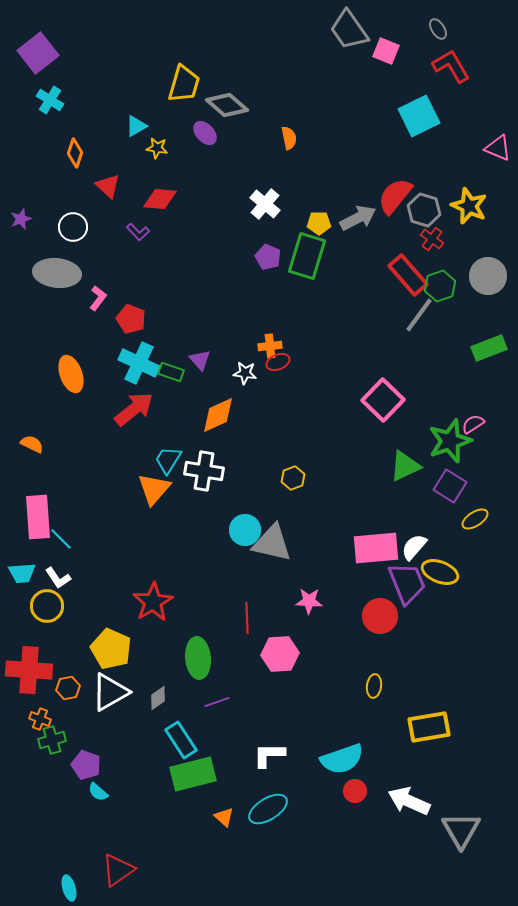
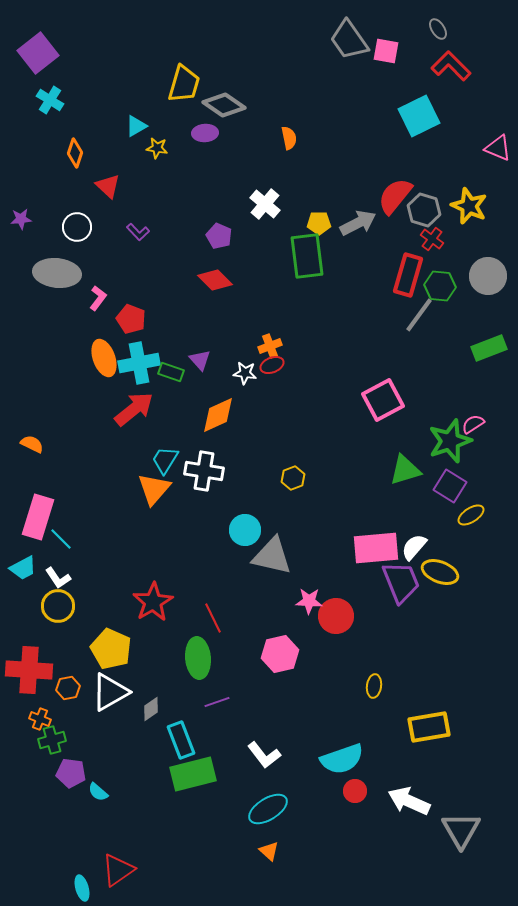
gray trapezoid at (349, 30): moved 10 px down
pink square at (386, 51): rotated 12 degrees counterclockwise
red L-shape at (451, 66): rotated 15 degrees counterclockwise
gray diamond at (227, 105): moved 3 px left; rotated 6 degrees counterclockwise
purple ellipse at (205, 133): rotated 50 degrees counterclockwise
red diamond at (160, 199): moved 55 px right, 81 px down; rotated 40 degrees clockwise
gray arrow at (358, 218): moved 5 px down
purple star at (21, 219): rotated 15 degrees clockwise
white circle at (73, 227): moved 4 px right
green rectangle at (307, 256): rotated 24 degrees counterclockwise
purple pentagon at (268, 257): moved 49 px left, 21 px up
red rectangle at (408, 275): rotated 57 degrees clockwise
green hexagon at (440, 286): rotated 24 degrees clockwise
orange cross at (270, 346): rotated 15 degrees counterclockwise
red ellipse at (278, 362): moved 6 px left, 3 px down
cyan cross at (139, 363): rotated 36 degrees counterclockwise
orange ellipse at (71, 374): moved 33 px right, 16 px up
pink square at (383, 400): rotated 18 degrees clockwise
cyan trapezoid at (168, 460): moved 3 px left
green triangle at (405, 466): moved 4 px down; rotated 8 degrees clockwise
pink rectangle at (38, 517): rotated 21 degrees clockwise
yellow ellipse at (475, 519): moved 4 px left, 4 px up
gray triangle at (272, 543): moved 13 px down
cyan trapezoid at (22, 573): moved 1 px right, 5 px up; rotated 24 degrees counterclockwise
purple trapezoid at (407, 583): moved 6 px left, 1 px up
yellow circle at (47, 606): moved 11 px right
red circle at (380, 616): moved 44 px left
red line at (247, 618): moved 34 px left; rotated 24 degrees counterclockwise
pink hexagon at (280, 654): rotated 9 degrees counterclockwise
gray diamond at (158, 698): moved 7 px left, 11 px down
cyan rectangle at (181, 740): rotated 12 degrees clockwise
white L-shape at (269, 755): moved 5 px left; rotated 128 degrees counterclockwise
purple pentagon at (86, 765): moved 15 px left, 8 px down; rotated 12 degrees counterclockwise
orange triangle at (224, 817): moved 45 px right, 34 px down
cyan ellipse at (69, 888): moved 13 px right
